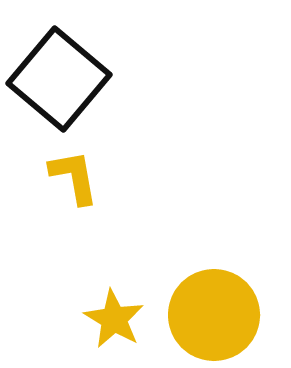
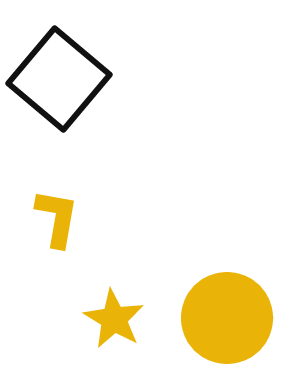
yellow L-shape: moved 17 px left, 41 px down; rotated 20 degrees clockwise
yellow circle: moved 13 px right, 3 px down
